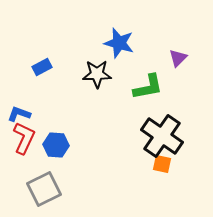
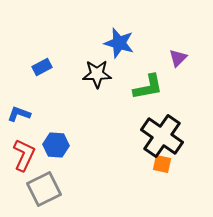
red L-shape: moved 17 px down
